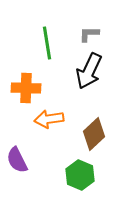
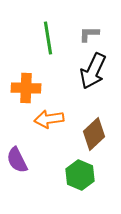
green line: moved 1 px right, 5 px up
black arrow: moved 4 px right
